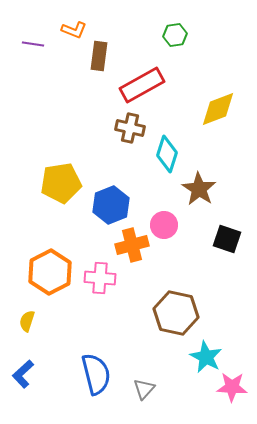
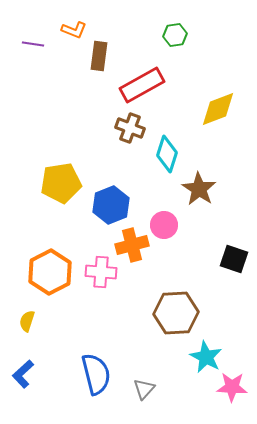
brown cross: rotated 8 degrees clockwise
black square: moved 7 px right, 20 px down
pink cross: moved 1 px right, 6 px up
brown hexagon: rotated 15 degrees counterclockwise
